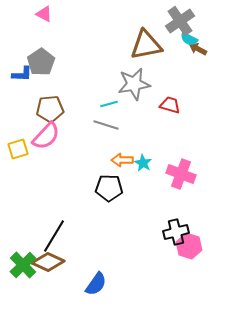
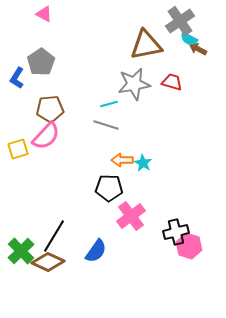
blue L-shape: moved 5 px left, 4 px down; rotated 120 degrees clockwise
red trapezoid: moved 2 px right, 23 px up
pink cross: moved 50 px left, 42 px down; rotated 32 degrees clockwise
green cross: moved 2 px left, 14 px up
blue semicircle: moved 33 px up
